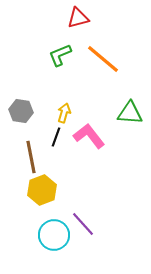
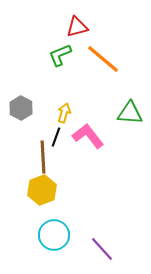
red triangle: moved 1 px left, 9 px down
gray hexagon: moved 3 px up; rotated 20 degrees clockwise
pink L-shape: moved 1 px left
brown line: moved 12 px right; rotated 8 degrees clockwise
purple line: moved 19 px right, 25 px down
